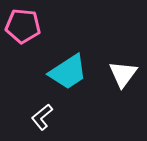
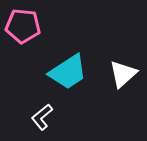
white triangle: rotated 12 degrees clockwise
